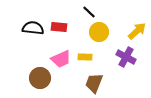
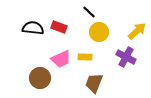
red rectangle: rotated 14 degrees clockwise
